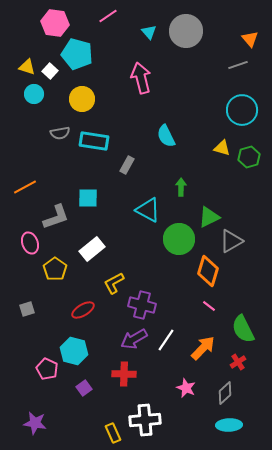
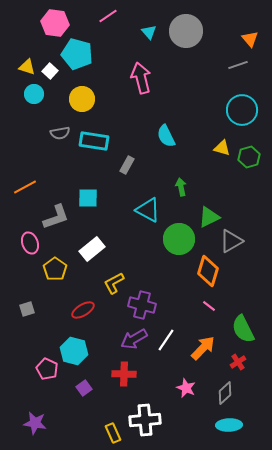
green arrow at (181, 187): rotated 12 degrees counterclockwise
